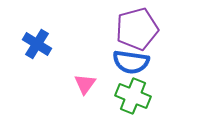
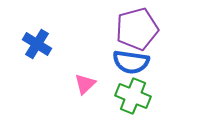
pink triangle: rotated 10 degrees clockwise
